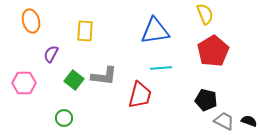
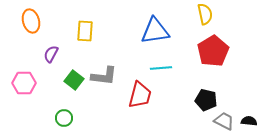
yellow semicircle: rotated 10 degrees clockwise
black semicircle: rotated 14 degrees counterclockwise
